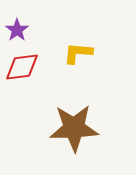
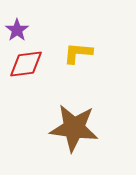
red diamond: moved 4 px right, 3 px up
brown star: rotated 9 degrees clockwise
